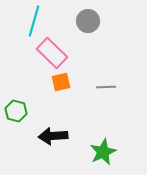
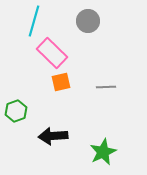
green hexagon: rotated 25 degrees clockwise
